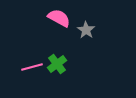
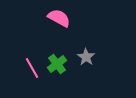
gray star: moved 27 px down
pink line: moved 1 px down; rotated 75 degrees clockwise
